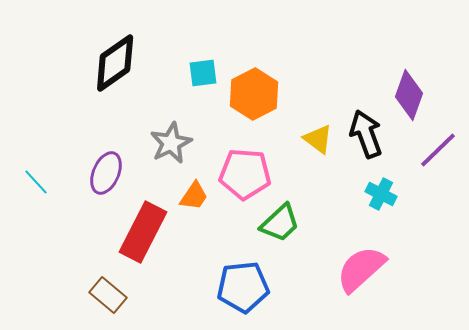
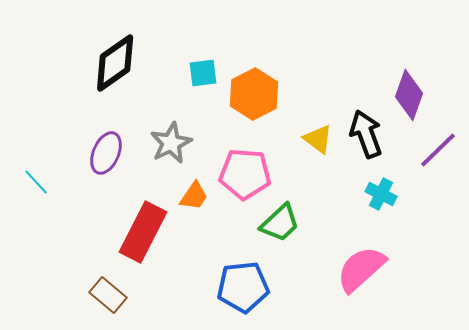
purple ellipse: moved 20 px up
